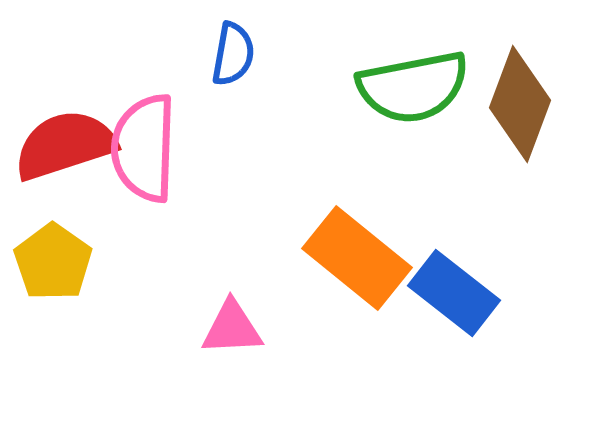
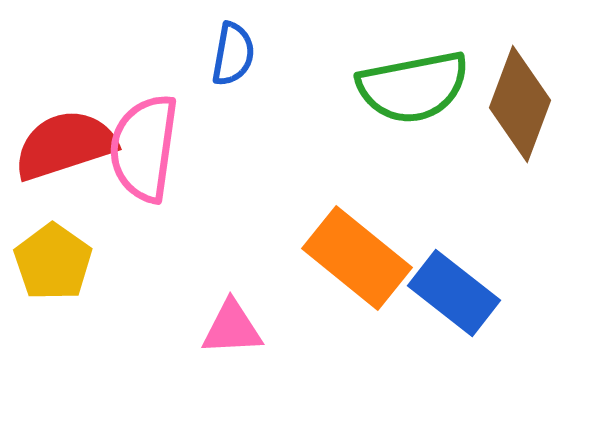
pink semicircle: rotated 6 degrees clockwise
